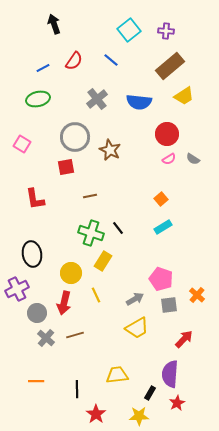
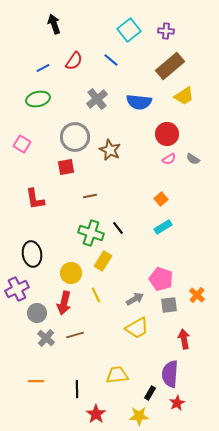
red arrow at (184, 339): rotated 54 degrees counterclockwise
